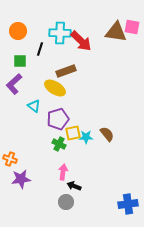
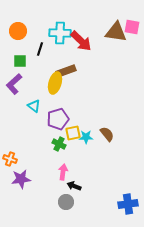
yellow ellipse: moved 5 px up; rotated 75 degrees clockwise
